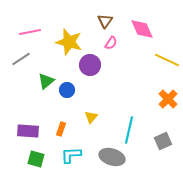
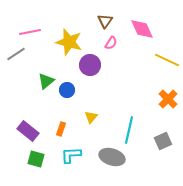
gray line: moved 5 px left, 5 px up
purple rectangle: rotated 35 degrees clockwise
